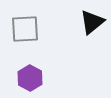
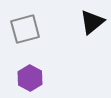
gray square: rotated 12 degrees counterclockwise
